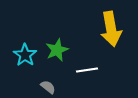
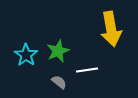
green star: moved 1 px right, 1 px down
cyan star: moved 1 px right
gray semicircle: moved 11 px right, 5 px up
